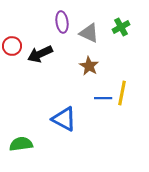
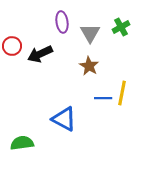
gray triangle: moved 1 px right; rotated 35 degrees clockwise
green semicircle: moved 1 px right, 1 px up
